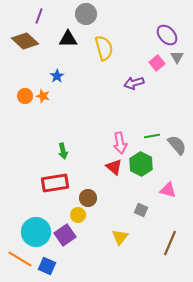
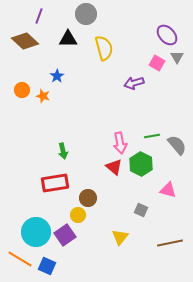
pink square: rotated 21 degrees counterclockwise
orange circle: moved 3 px left, 6 px up
brown line: rotated 55 degrees clockwise
